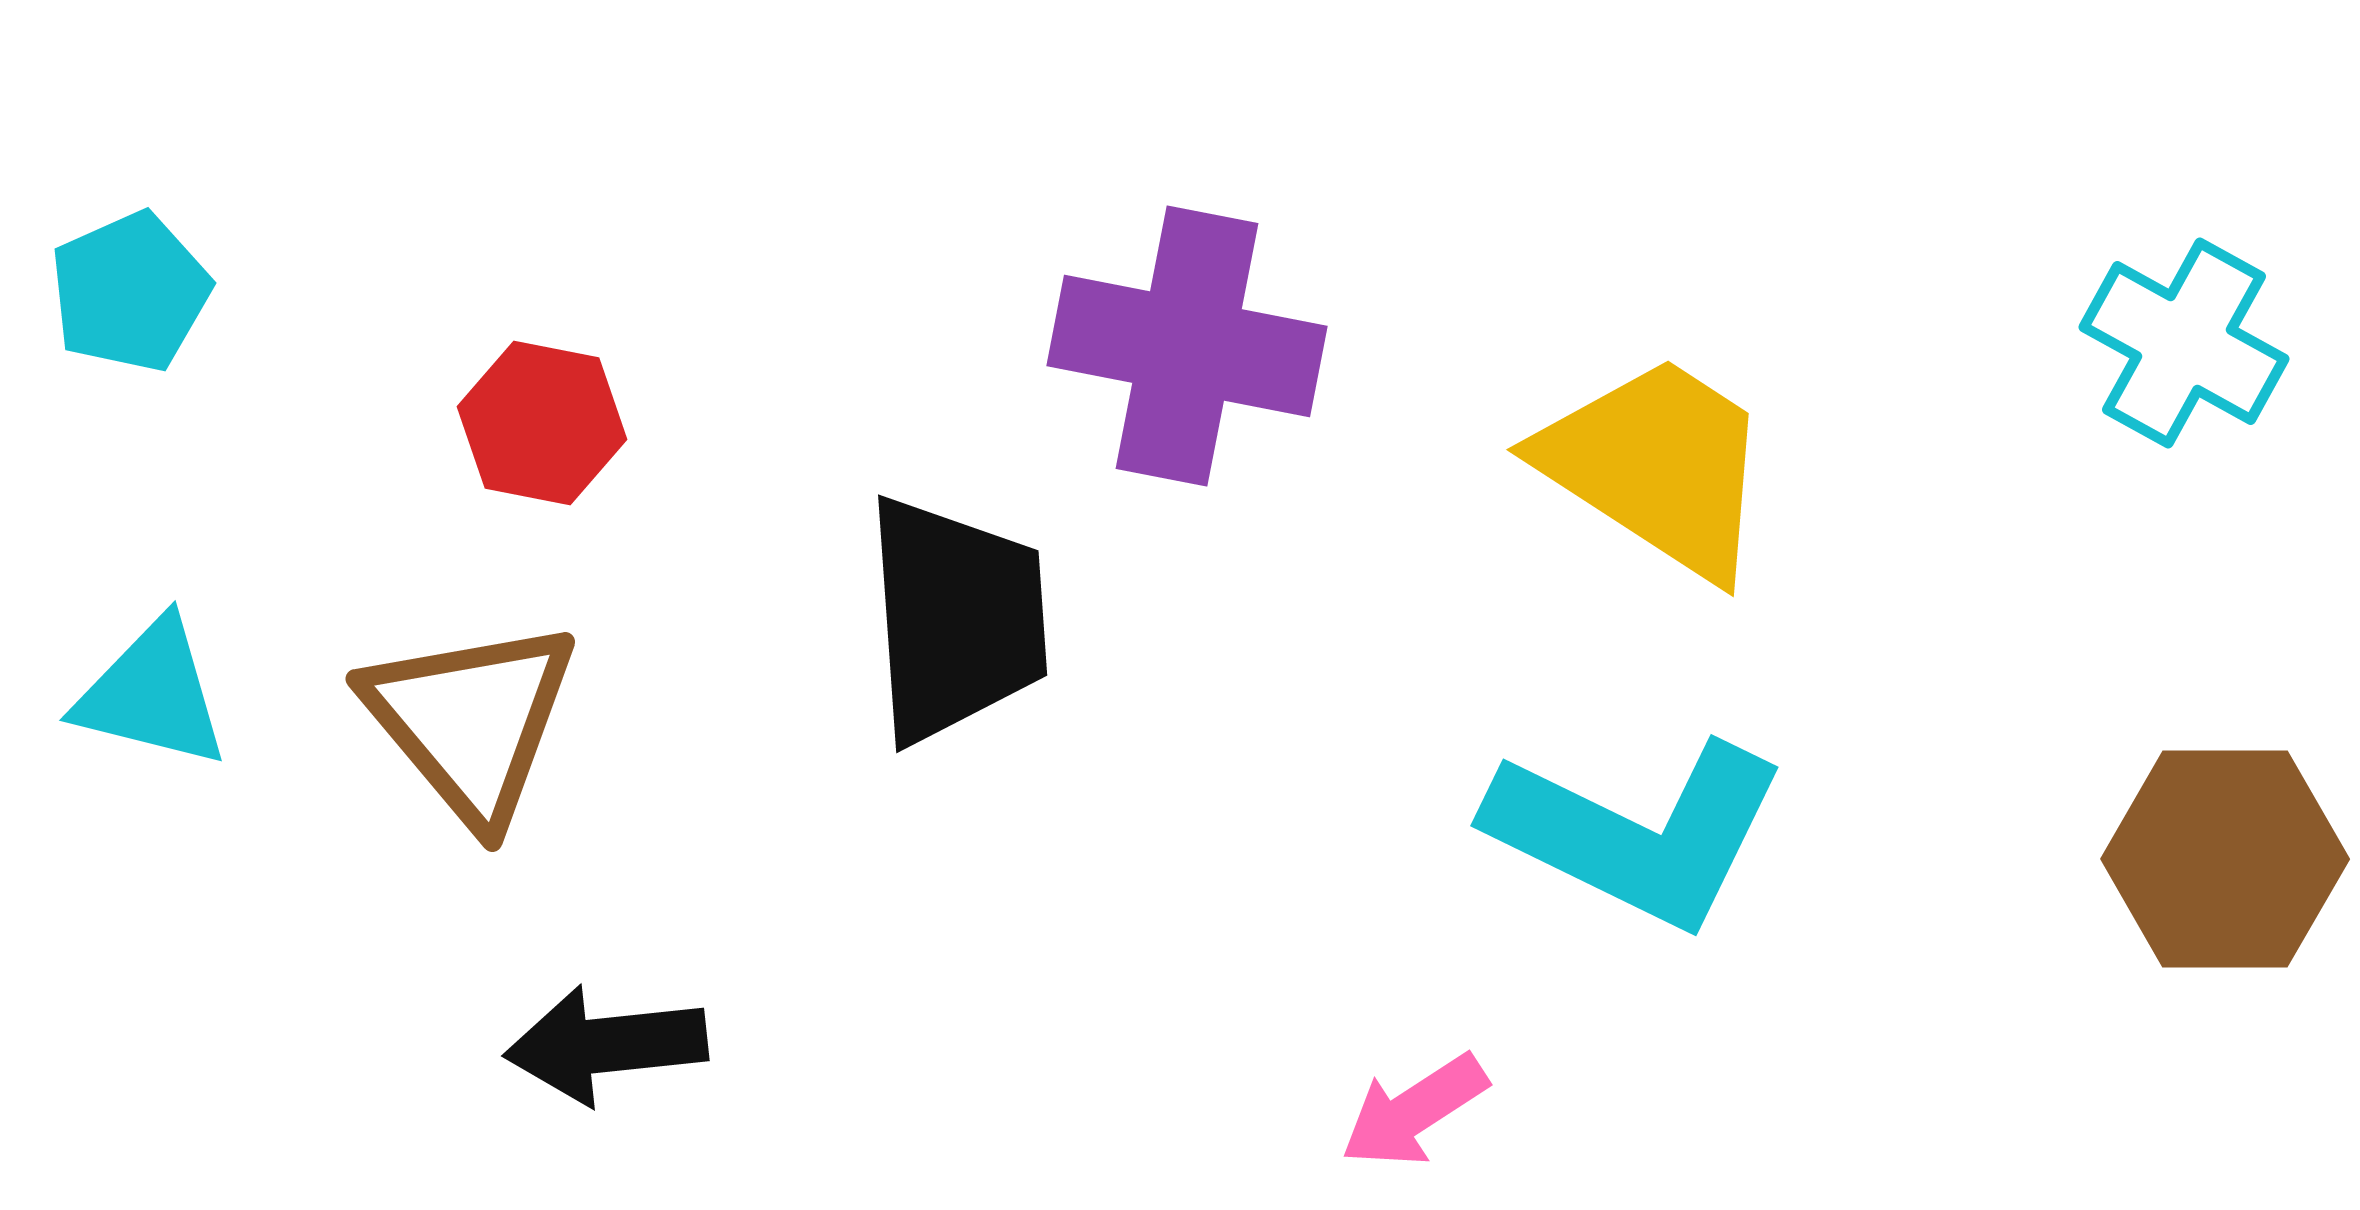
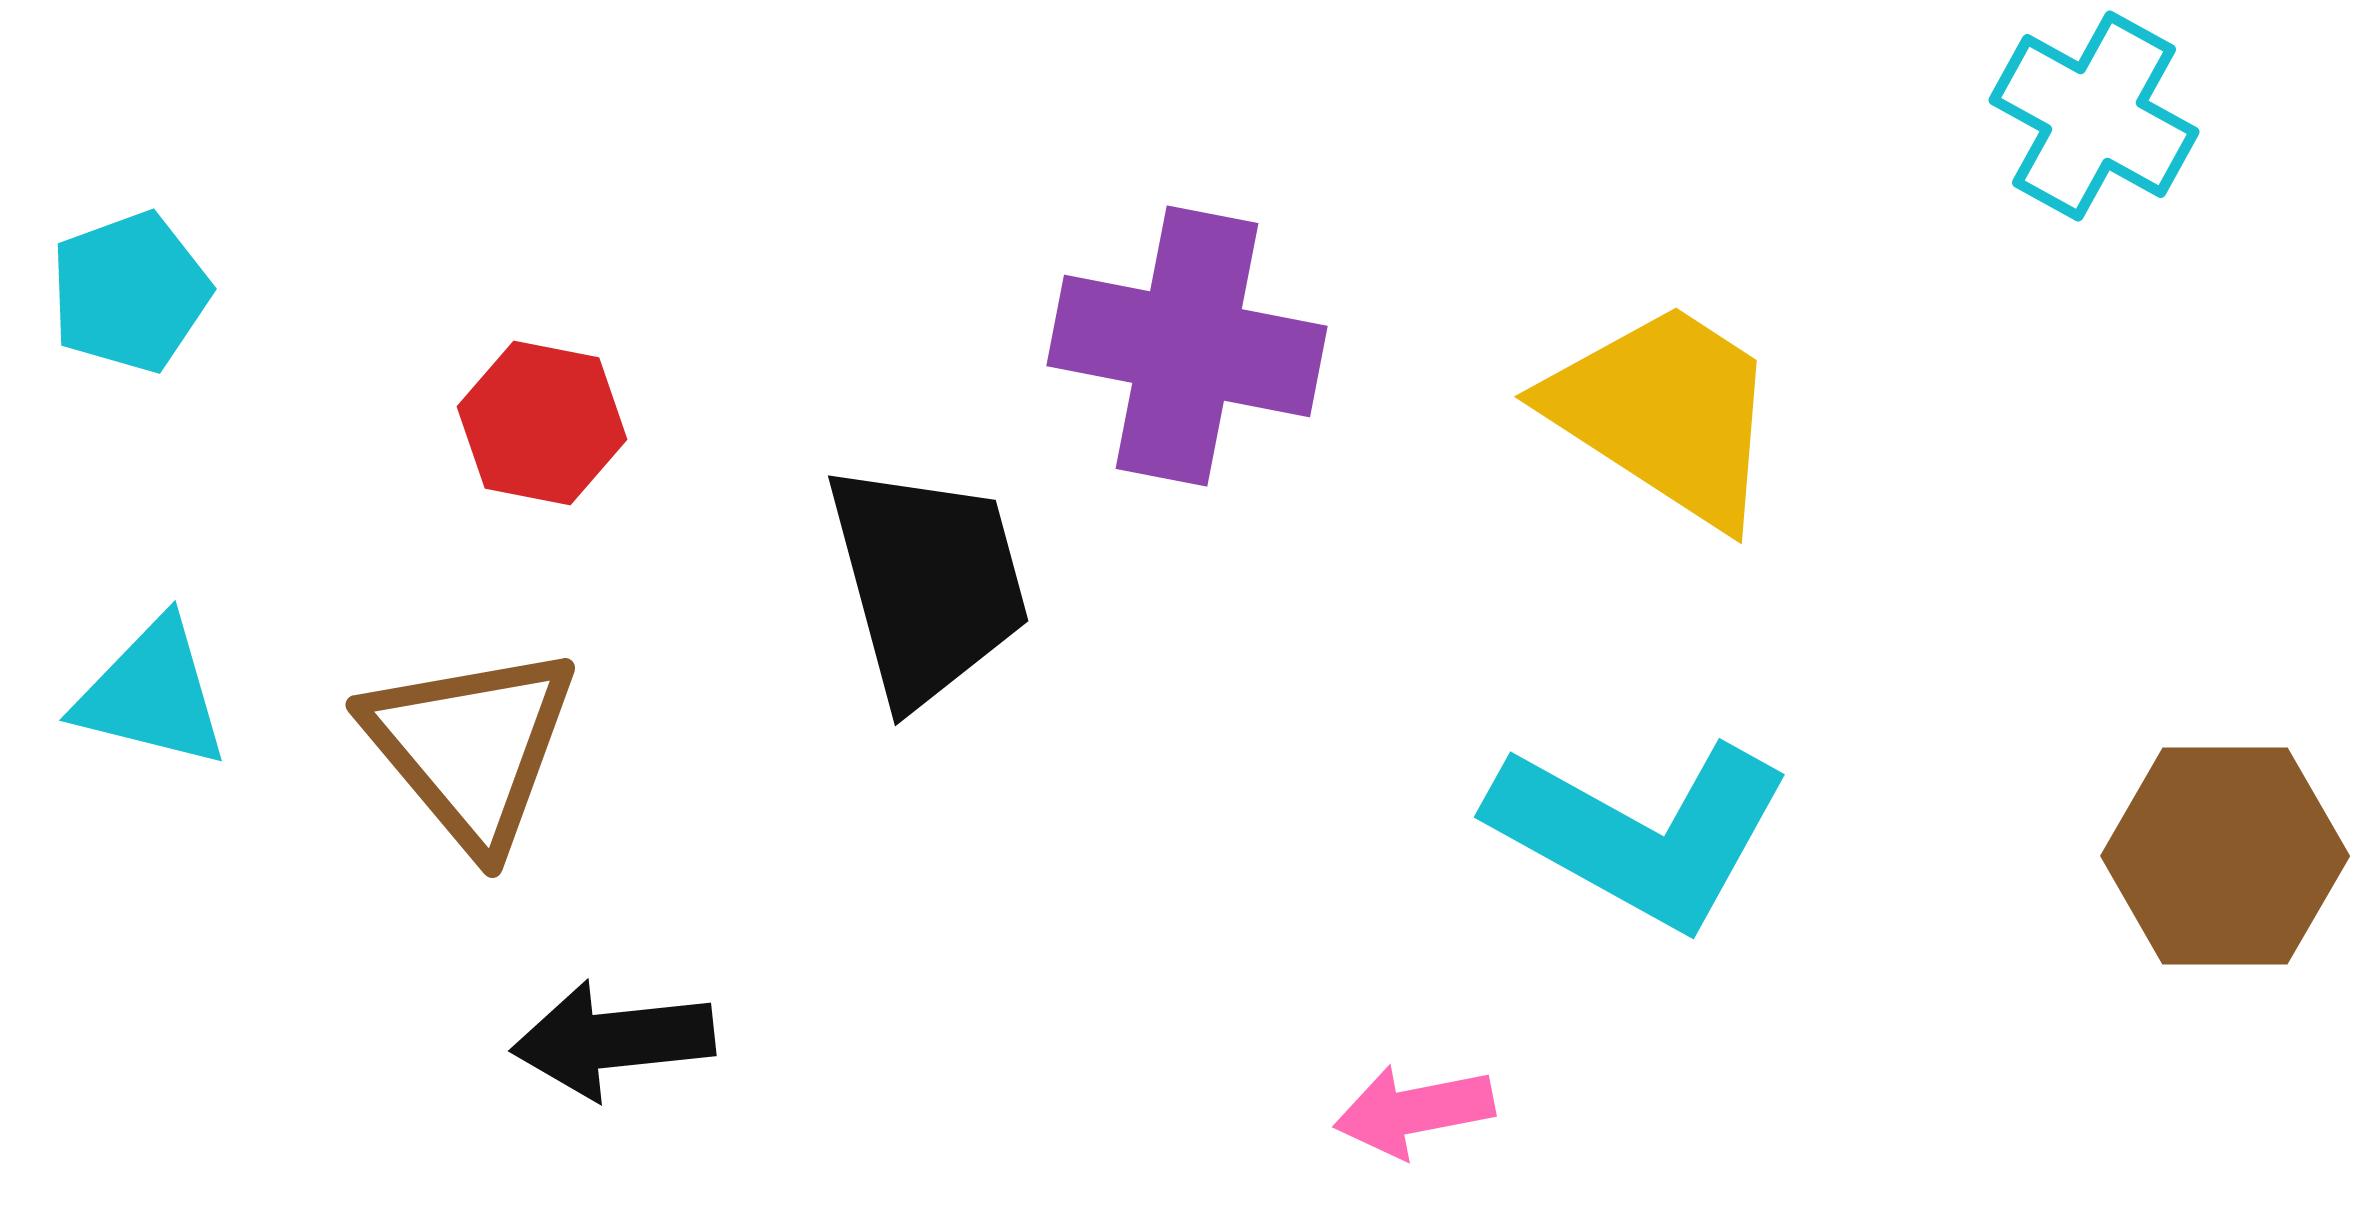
cyan pentagon: rotated 4 degrees clockwise
cyan cross: moved 90 px left, 227 px up
yellow trapezoid: moved 8 px right, 53 px up
black trapezoid: moved 28 px left, 36 px up; rotated 11 degrees counterclockwise
brown triangle: moved 26 px down
cyan L-shape: moved 3 px right; rotated 3 degrees clockwise
brown hexagon: moved 3 px up
black arrow: moved 7 px right, 5 px up
pink arrow: rotated 22 degrees clockwise
